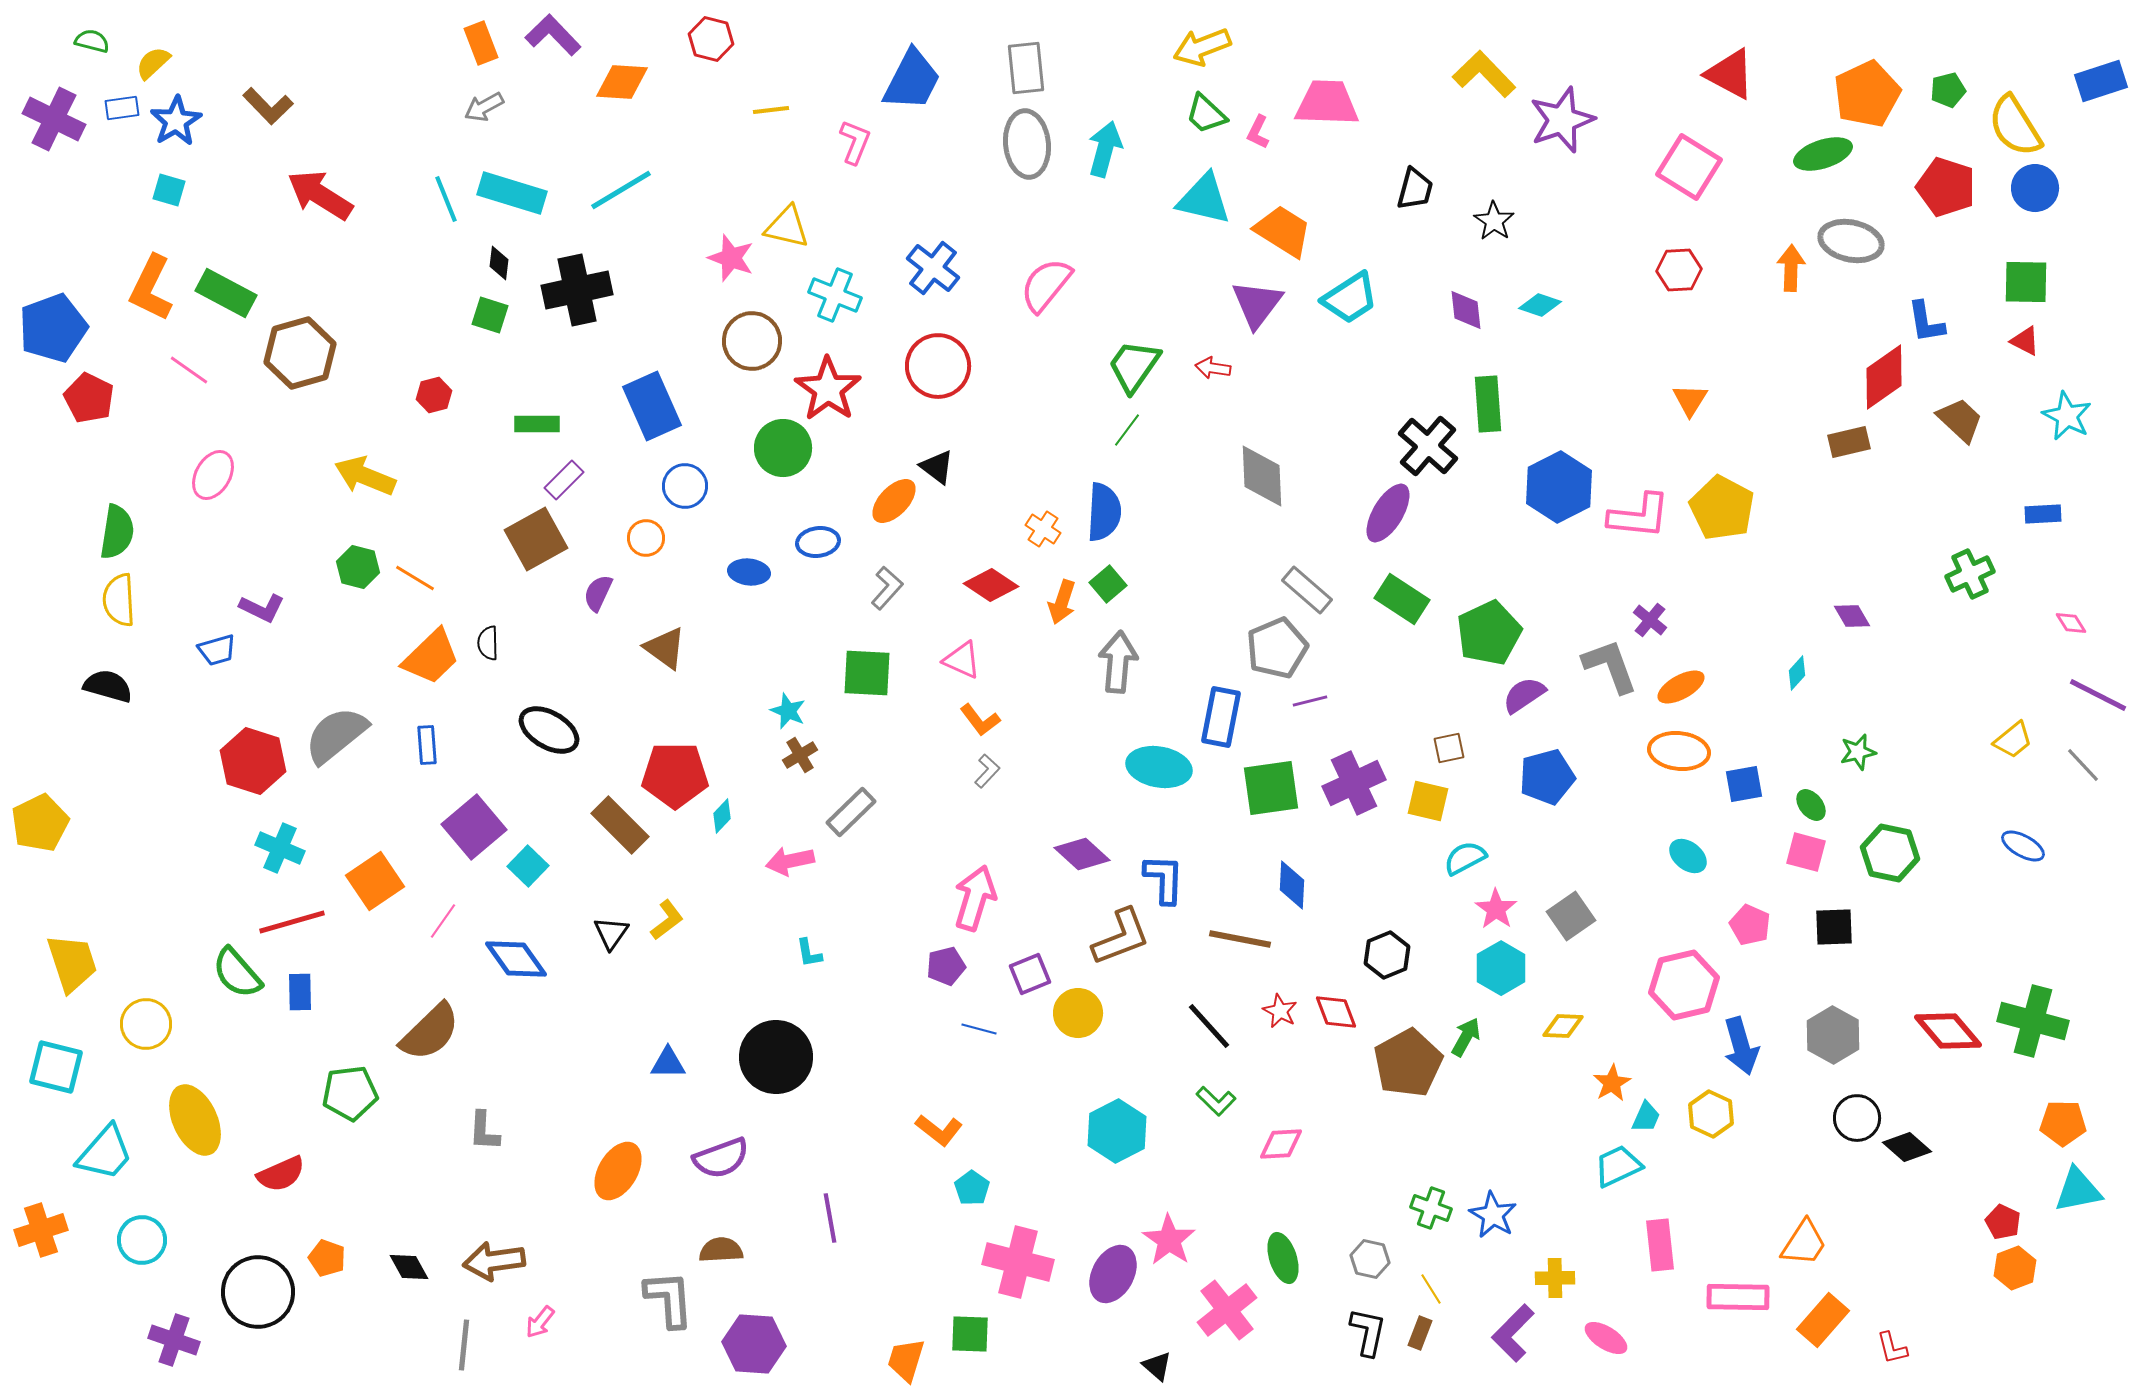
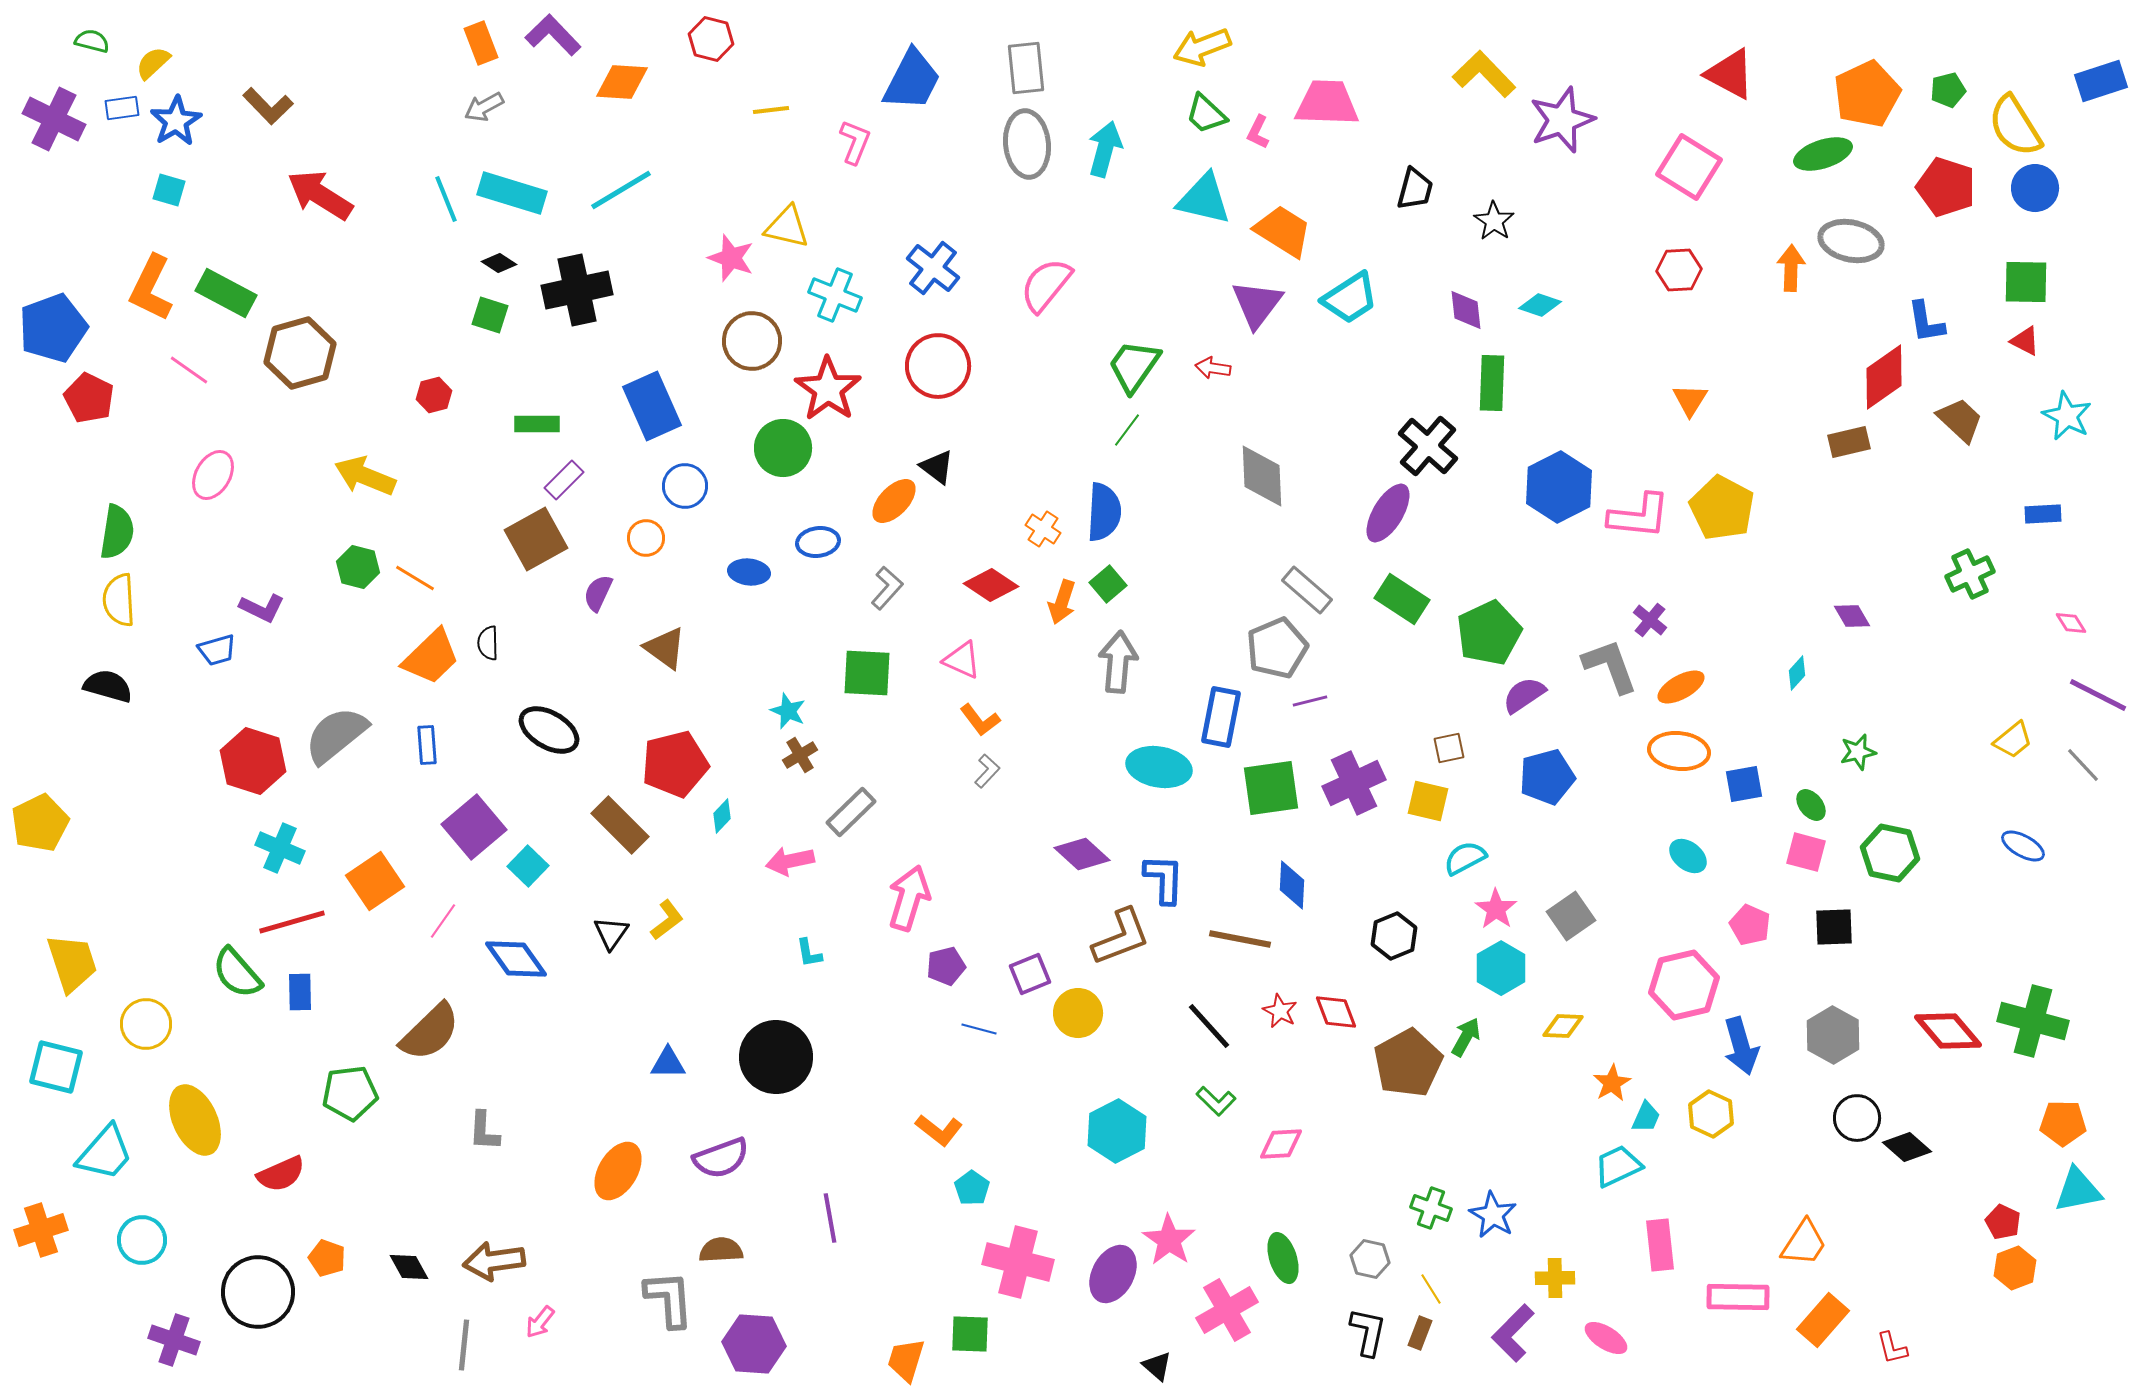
black diamond at (499, 263): rotated 64 degrees counterclockwise
green rectangle at (1488, 404): moved 4 px right, 21 px up; rotated 6 degrees clockwise
red pentagon at (675, 775): moved 11 px up; rotated 14 degrees counterclockwise
pink arrow at (975, 898): moved 66 px left
black hexagon at (1387, 955): moved 7 px right, 19 px up
pink cross at (1227, 1310): rotated 8 degrees clockwise
